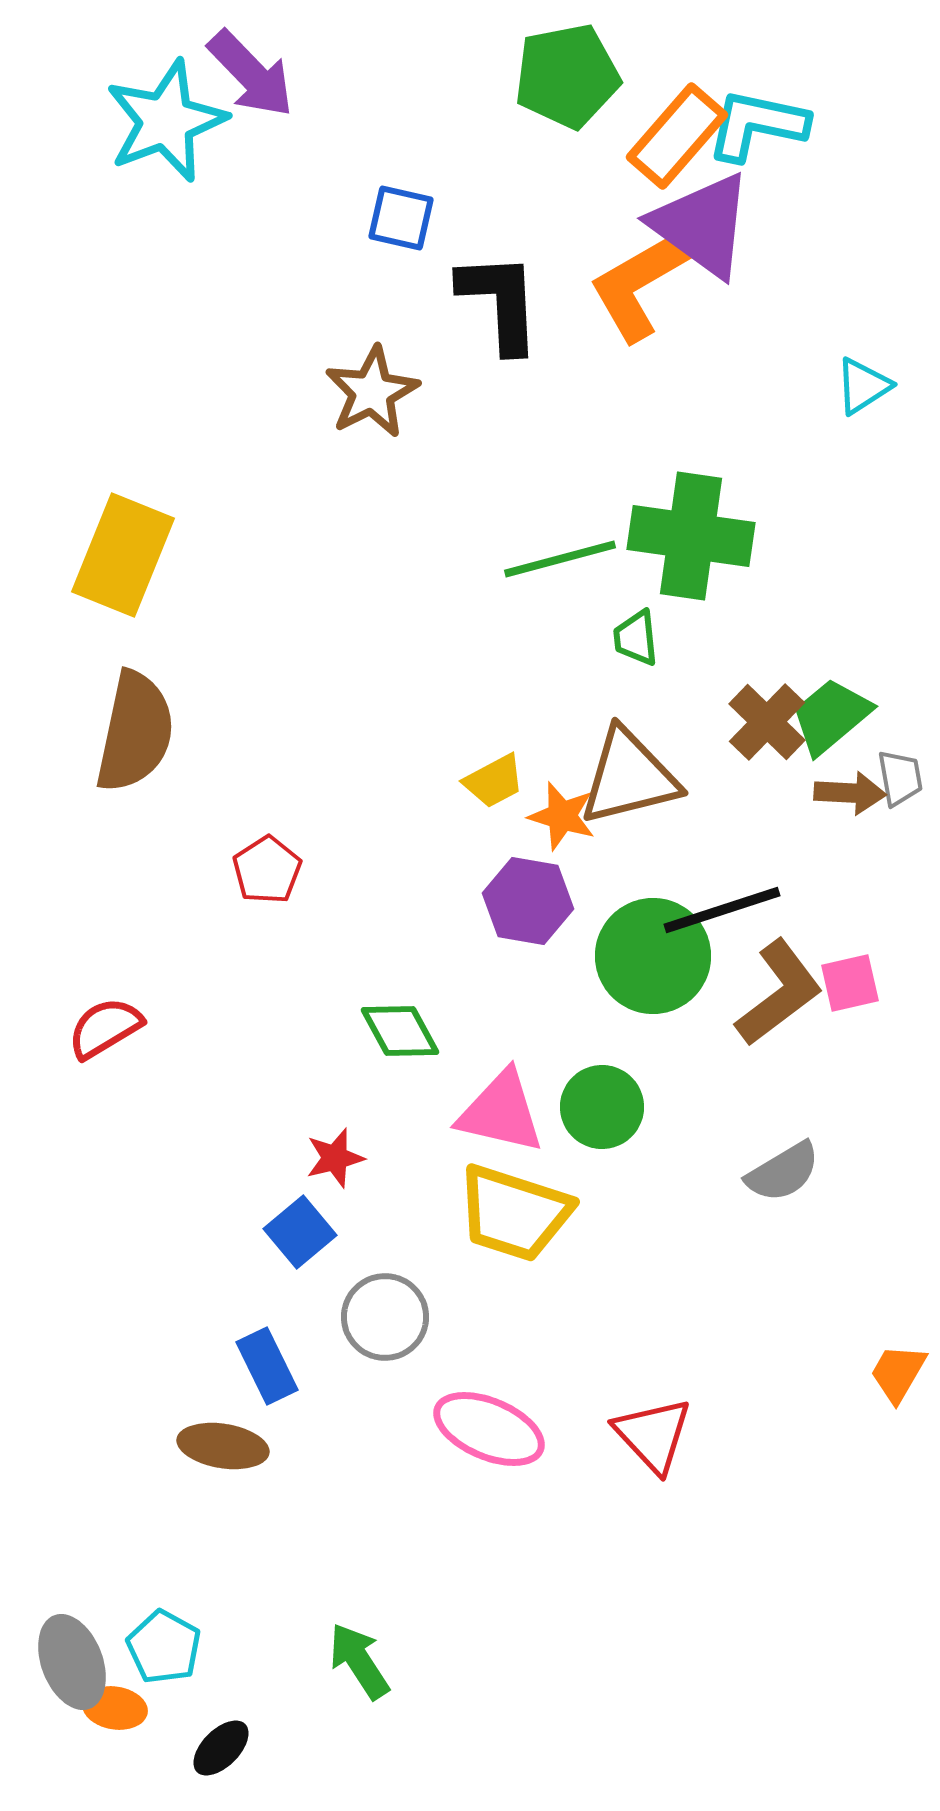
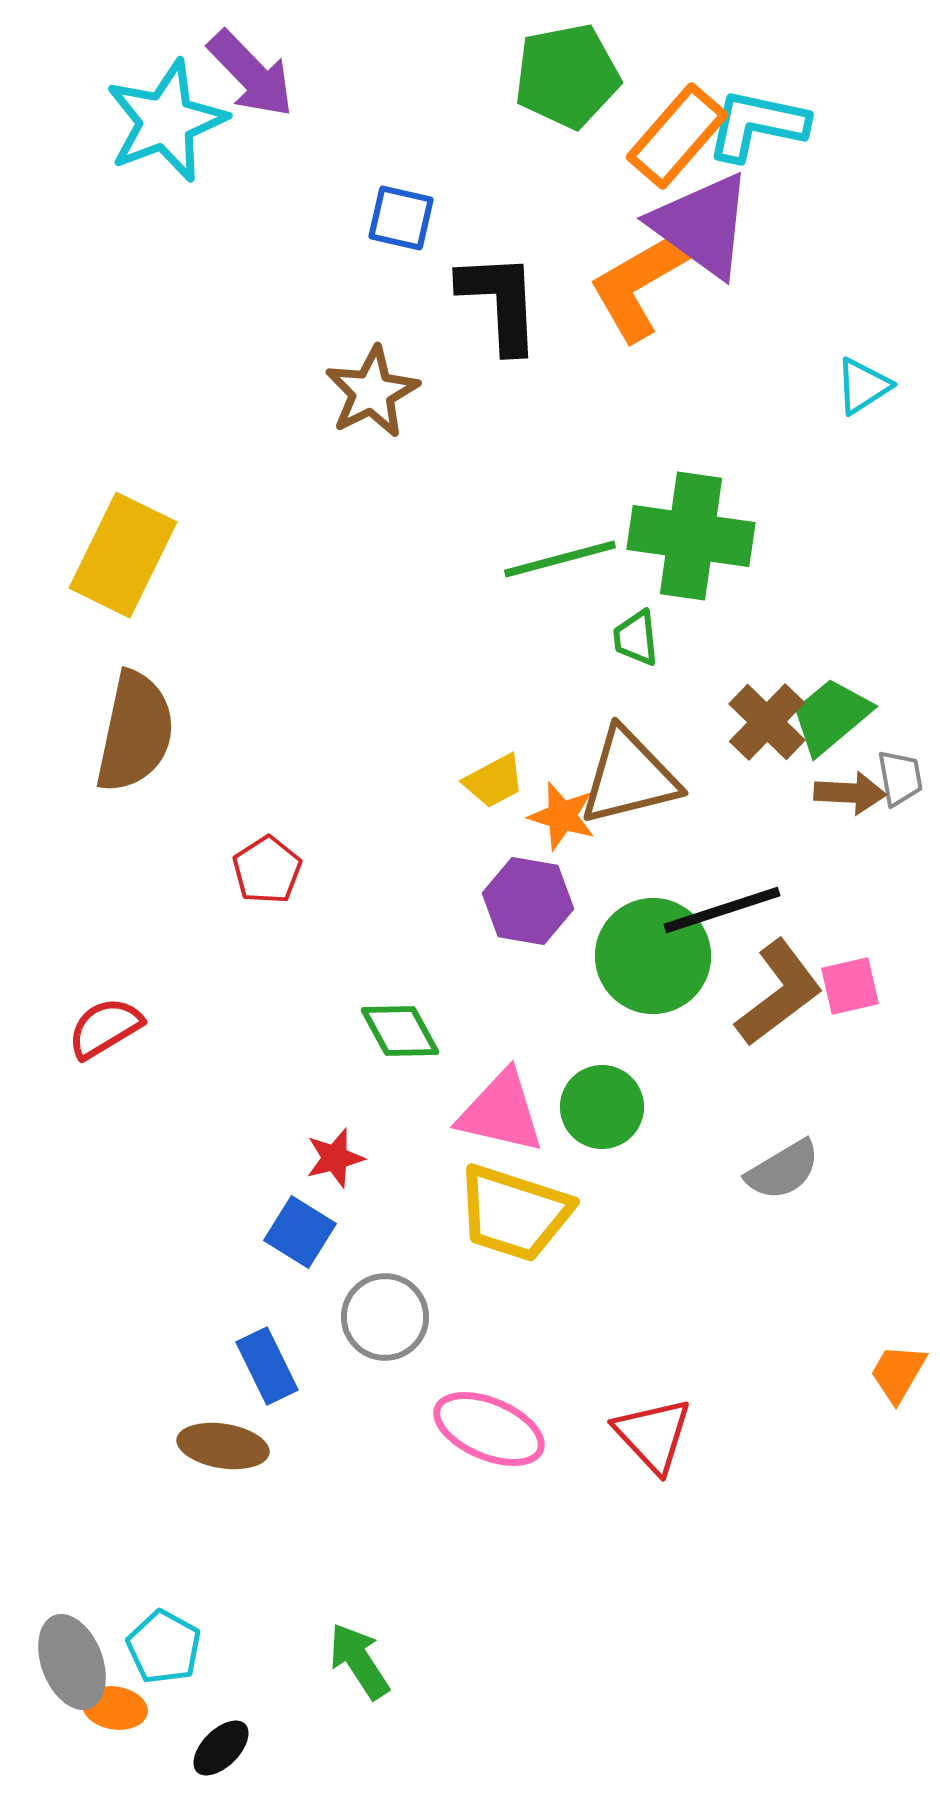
yellow rectangle at (123, 555): rotated 4 degrees clockwise
pink square at (850, 983): moved 3 px down
gray semicircle at (783, 1172): moved 2 px up
blue square at (300, 1232): rotated 18 degrees counterclockwise
